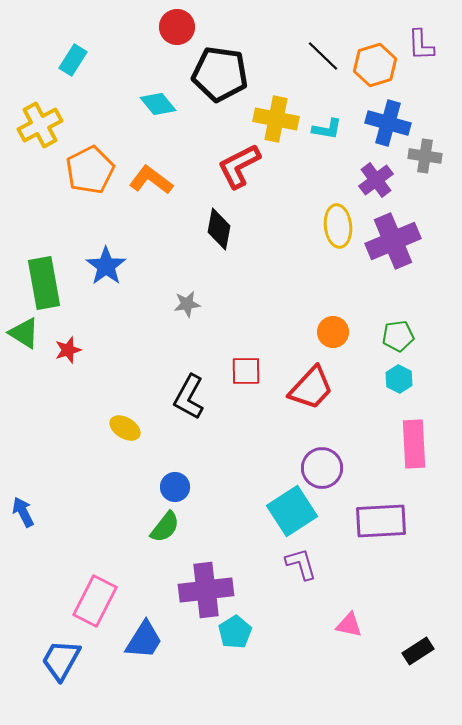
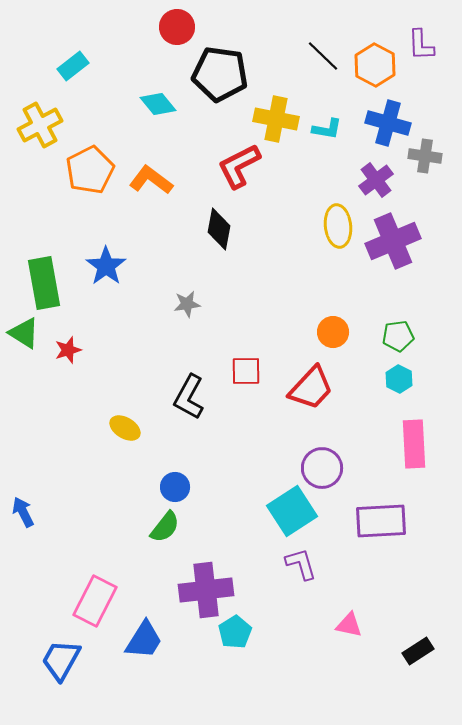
cyan rectangle at (73, 60): moved 6 px down; rotated 20 degrees clockwise
orange hexagon at (375, 65): rotated 15 degrees counterclockwise
